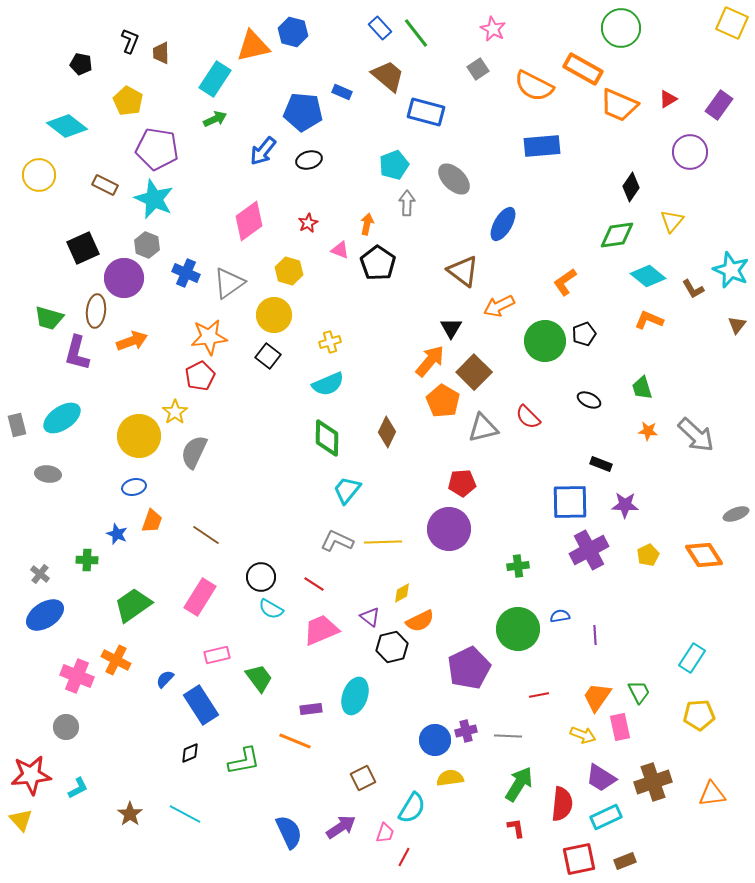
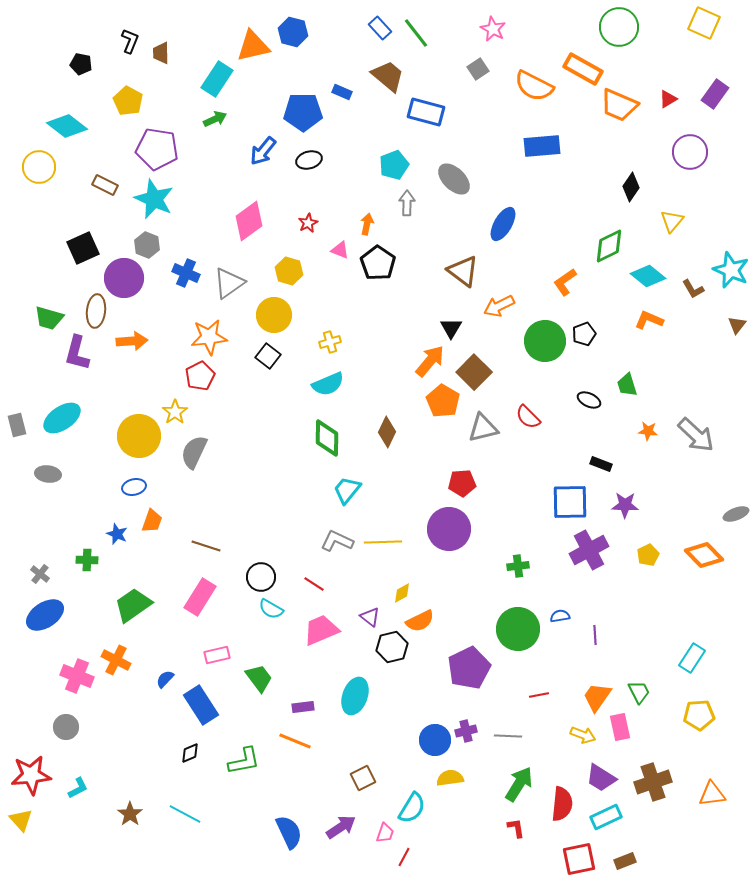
yellow square at (732, 23): moved 28 px left
green circle at (621, 28): moved 2 px left, 1 px up
cyan rectangle at (215, 79): moved 2 px right
purple rectangle at (719, 105): moved 4 px left, 11 px up
blue pentagon at (303, 112): rotated 6 degrees counterclockwise
yellow circle at (39, 175): moved 8 px up
green diamond at (617, 235): moved 8 px left, 11 px down; rotated 18 degrees counterclockwise
orange arrow at (132, 341): rotated 16 degrees clockwise
green trapezoid at (642, 388): moved 15 px left, 3 px up
brown line at (206, 535): moved 11 px down; rotated 16 degrees counterclockwise
orange diamond at (704, 555): rotated 12 degrees counterclockwise
purple rectangle at (311, 709): moved 8 px left, 2 px up
